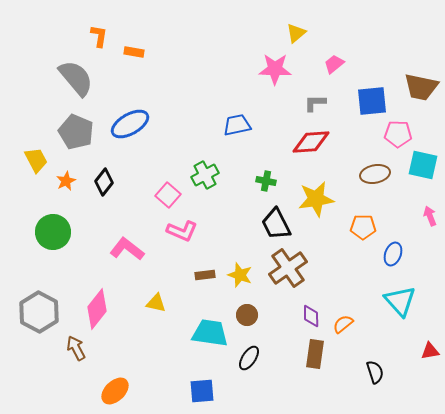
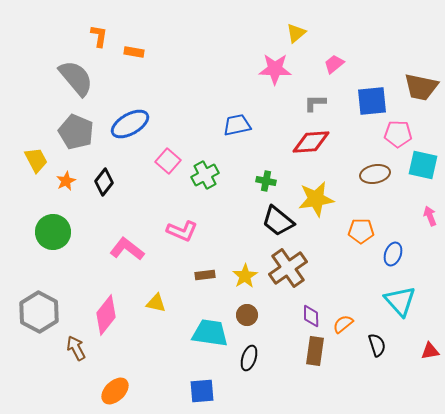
pink square at (168, 195): moved 34 px up
black trapezoid at (276, 224): moved 2 px right, 3 px up; rotated 24 degrees counterclockwise
orange pentagon at (363, 227): moved 2 px left, 4 px down
yellow star at (240, 275): moved 5 px right, 1 px down; rotated 20 degrees clockwise
pink diamond at (97, 309): moved 9 px right, 6 px down
brown rectangle at (315, 354): moved 3 px up
black ellipse at (249, 358): rotated 15 degrees counterclockwise
black semicircle at (375, 372): moved 2 px right, 27 px up
